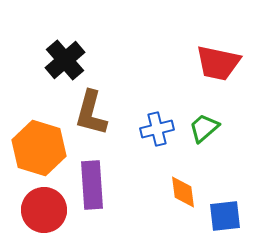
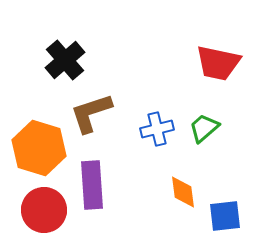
brown L-shape: rotated 57 degrees clockwise
